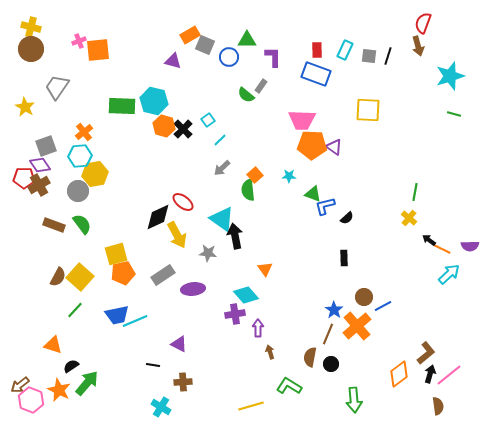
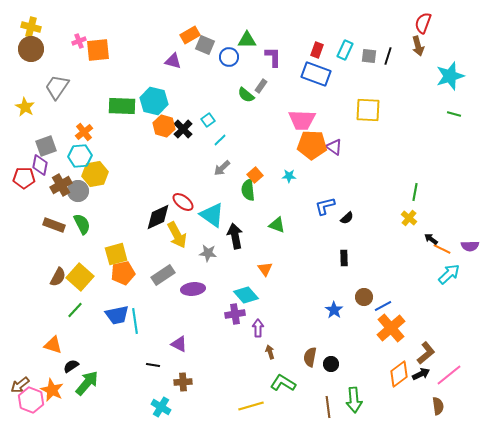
red rectangle at (317, 50): rotated 21 degrees clockwise
purple diamond at (40, 165): rotated 45 degrees clockwise
brown cross at (39, 185): moved 22 px right
green triangle at (313, 194): moved 36 px left, 31 px down
cyan triangle at (222, 219): moved 10 px left, 4 px up
green semicircle at (82, 224): rotated 10 degrees clockwise
black arrow at (429, 240): moved 2 px right, 1 px up
cyan line at (135, 321): rotated 75 degrees counterclockwise
orange cross at (357, 326): moved 34 px right, 2 px down
brown line at (328, 334): moved 73 px down; rotated 30 degrees counterclockwise
black arrow at (430, 374): moved 9 px left; rotated 48 degrees clockwise
green L-shape at (289, 386): moved 6 px left, 3 px up
orange star at (59, 390): moved 7 px left
